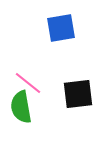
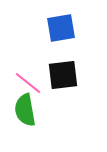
black square: moved 15 px left, 19 px up
green semicircle: moved 4 px right, 3 px down
